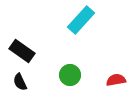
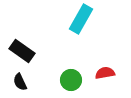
cyan rectangle: moved 1 px up; rotated 12 degrees counterclockwise
green circle: moved 1 px right, 5 px down
red semicircle: moved 11 px left, 7 px up
